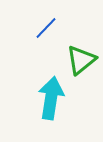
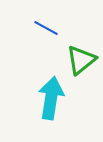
blue line: rotated 75 degrees clockwise
